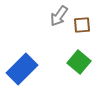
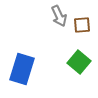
gray arrow: rotated 60 degrees counterclockwise
blue rectangle: rotated 28 degrees counterclockwise
